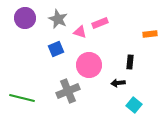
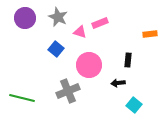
gray star: moved 2 px up
blue square: rotated 28 degrees counterclockwise
black rectangle: moved 2 px left, 2 px up
